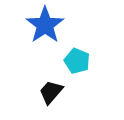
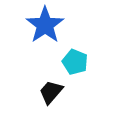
cyan pentagon: moved 2 px left, 1 px down
